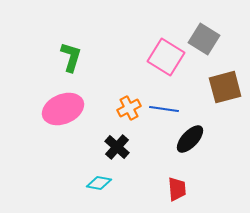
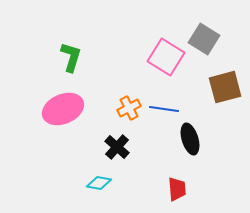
black ellipse: rotated 60 degrees counterclockwise
